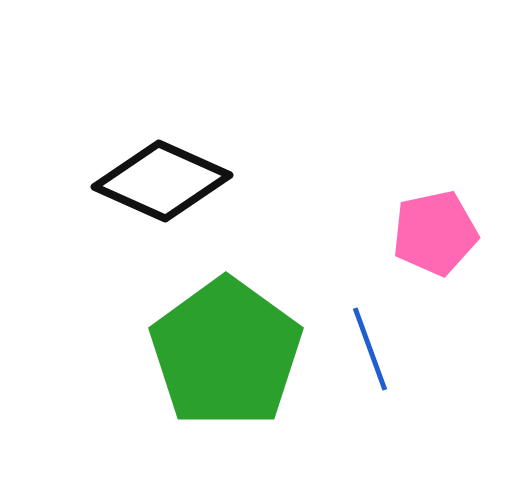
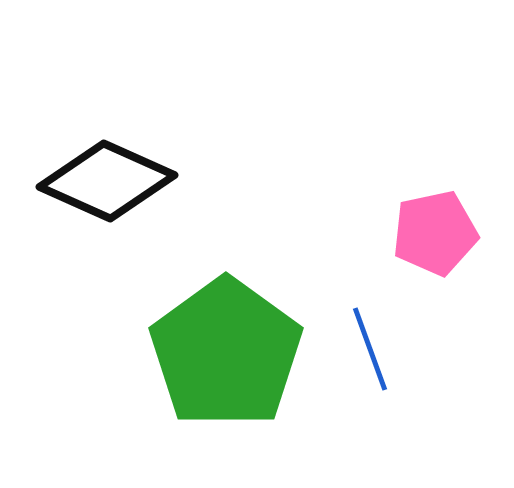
black diamond: moved 55 px left
